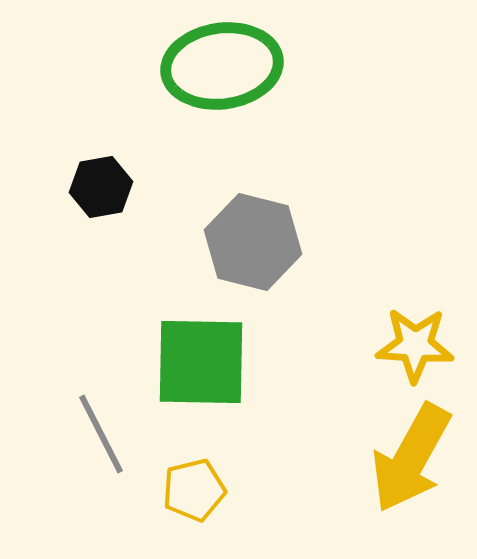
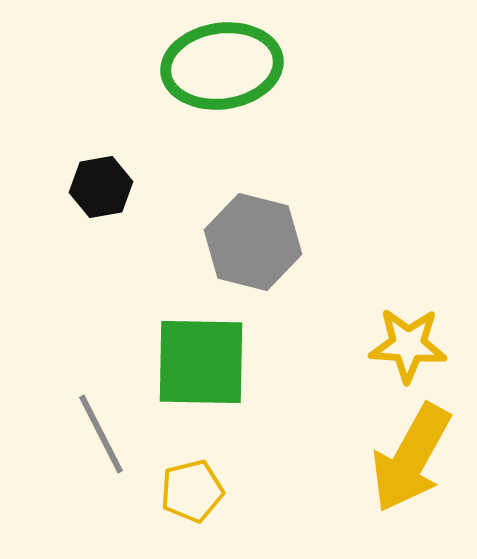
yellow star: moved 7 px left
yellow pentagon: moved 2 px left, 1 px down
